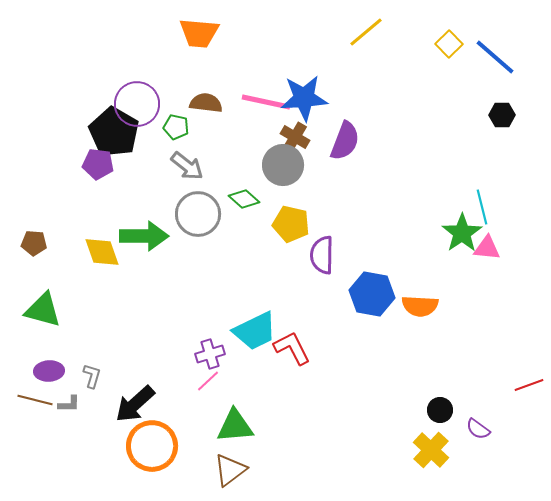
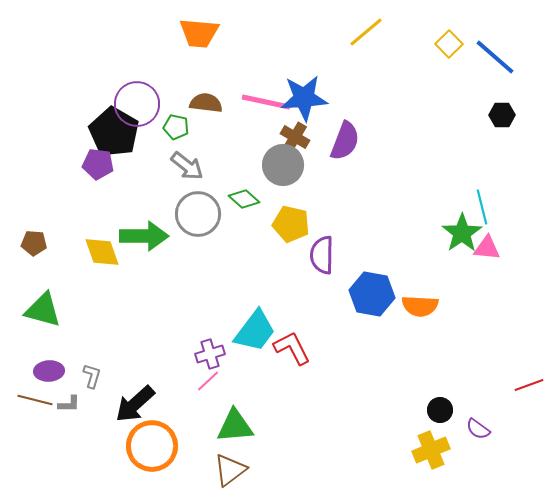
cyan trapezoid at (255, 331): rotated 27 degrees counterclockwise
yellow cross at (431, 450): rotated 24 degrees clockwise
